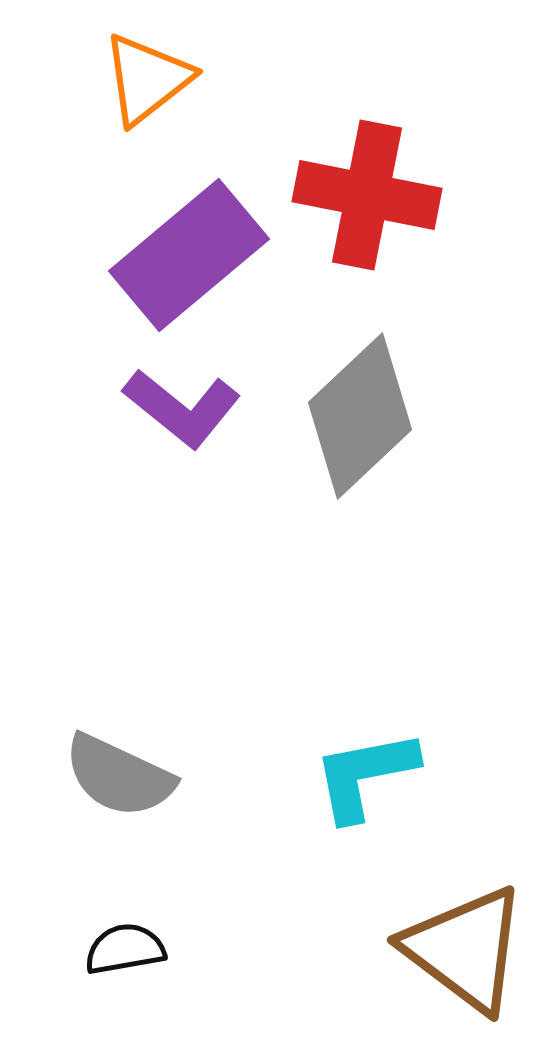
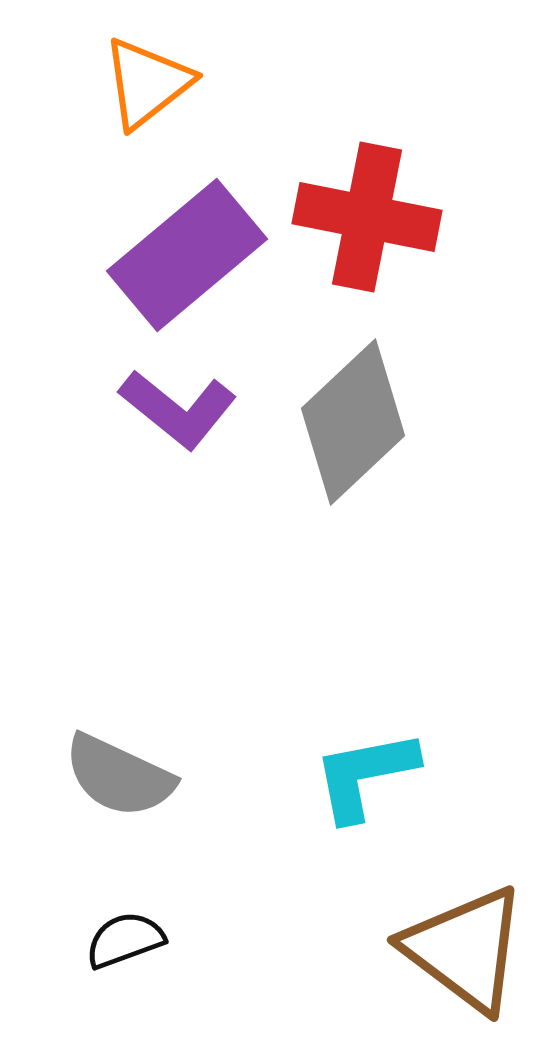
orange triangle: moved 4 px down
red cross: moved 22 px down
purple rectangle: moved 2 px left
purple L-shape: moved 4 px left, 1 px down
gray diamond: moved 7 px left, 6 px down
black semicircle: moved 9 px up; rotated 10 degrees counterclockwise
